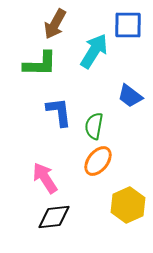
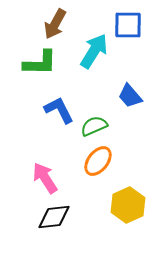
green L-shape: moved 1 px up
blue trapezoid: rotated 12 degrees clockwise
blue L-shape: moved 2 px up; rotated 20 degrees counterclockwise
green semicircle: rotated 56 degrees clockwise
